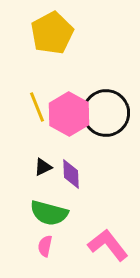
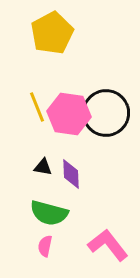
pink hexagon: rotated 21 degrees counterclockwise
black triangle: rotated 36 degrees clockwise
